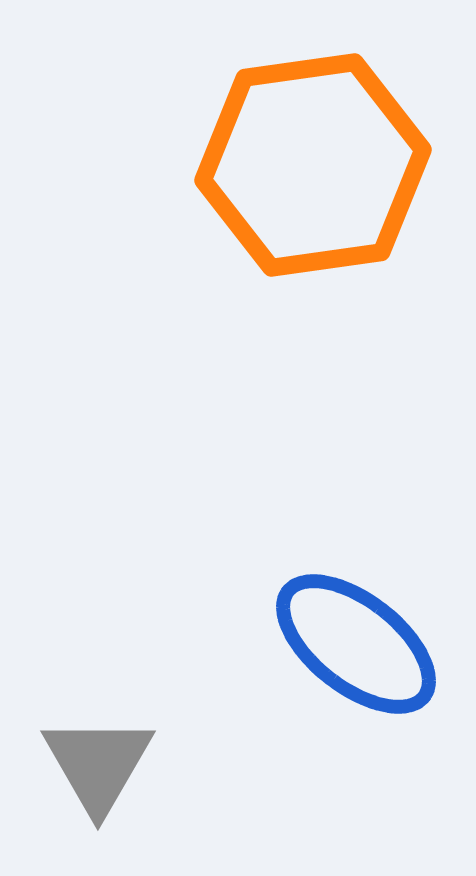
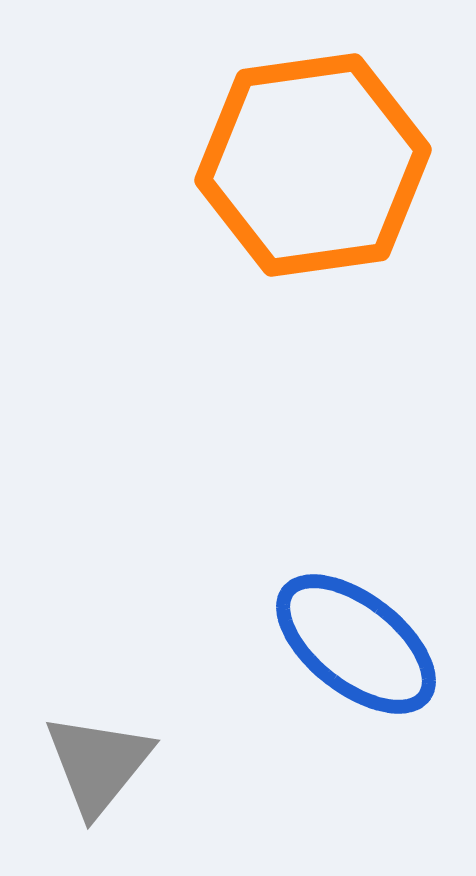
gray triangle: rotated 9 degrees clockwise
